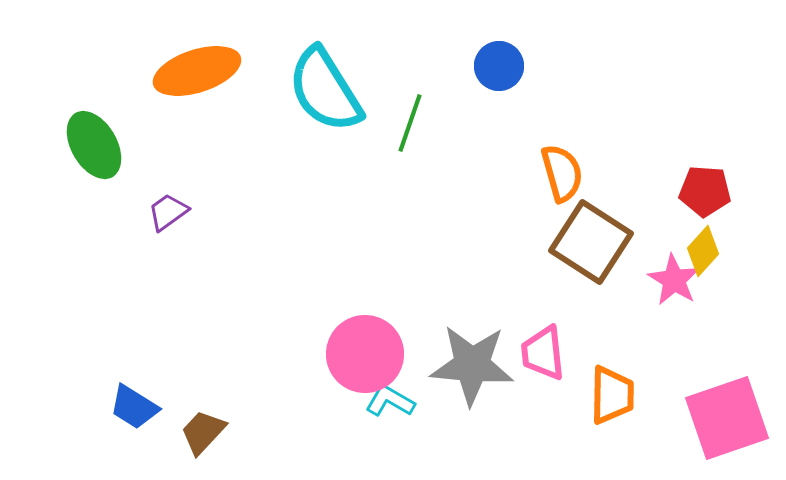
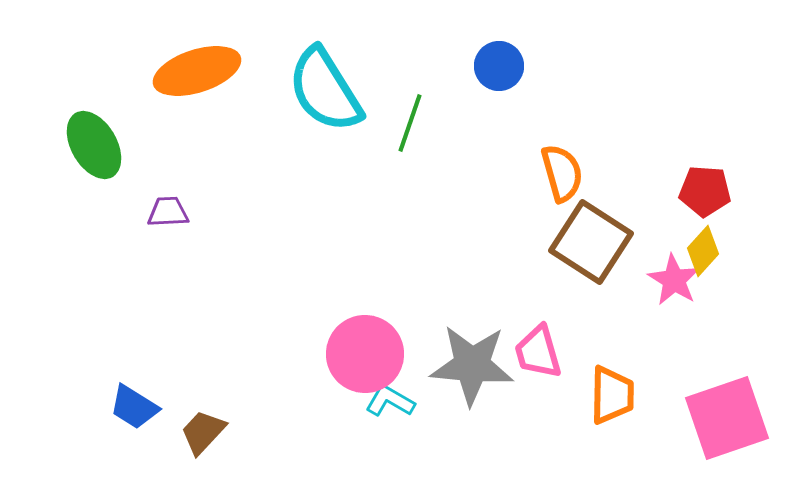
purple trapezoid: rotated 33 degrees clockwise
pink trapezoid: moved 5 px left, 1 px up; rotated 10 degrees counterclockwise
